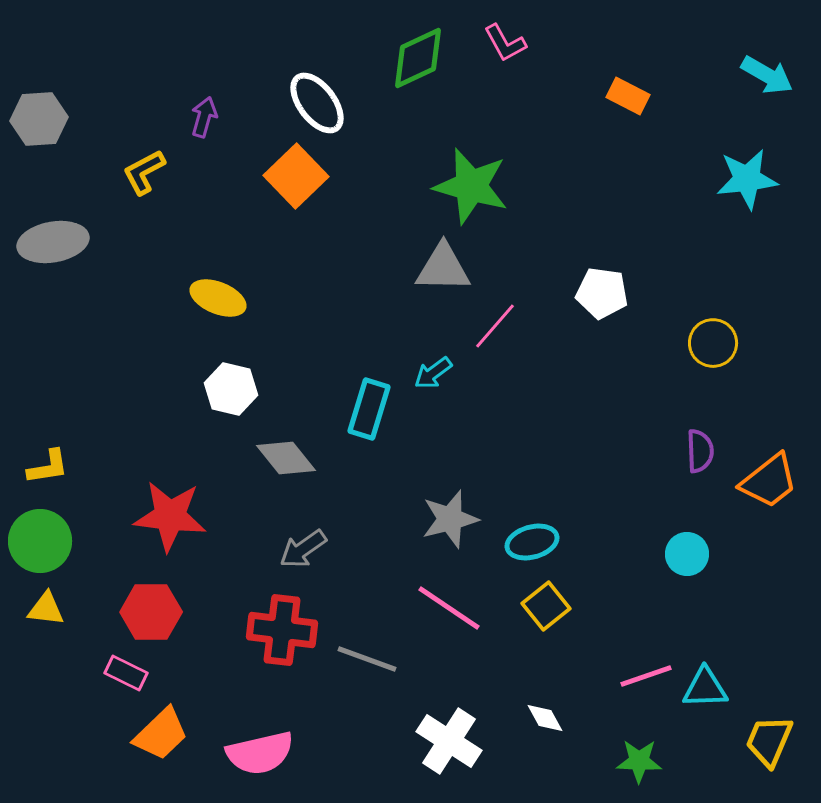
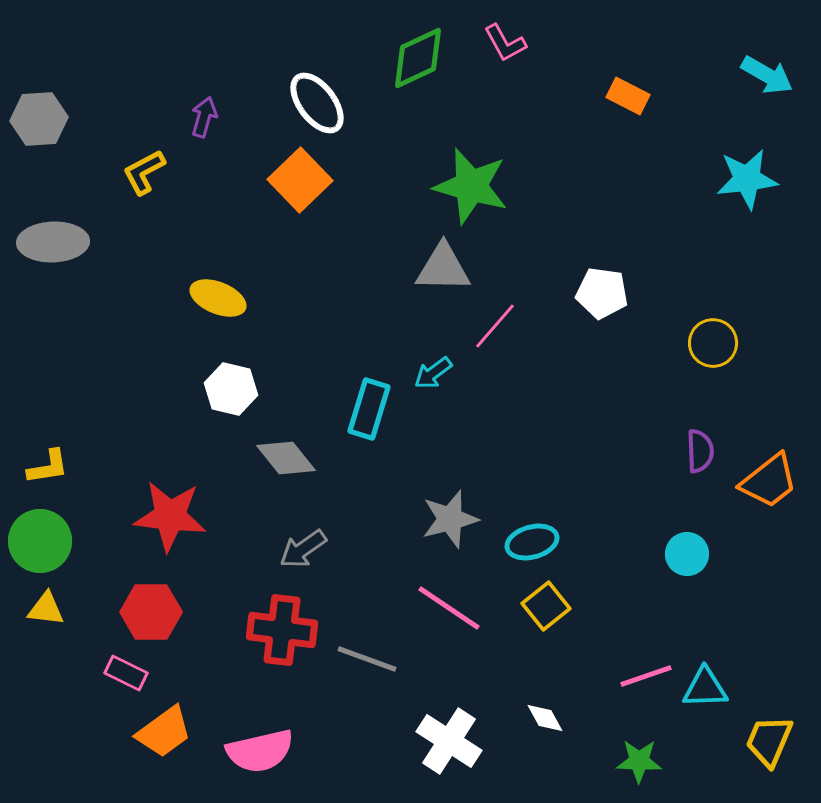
orange square at (296, 176): moved 4 px right, 4 px down
gray ellipse at (53, 242): rotated 8 degrees clockwise
orange trapezoid at (161, 734): moved 3 px right, 2 px up; rotated 8 degrees clockwise
pink semicircle at (260, 753): moved 2 px up
